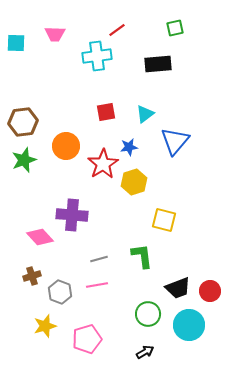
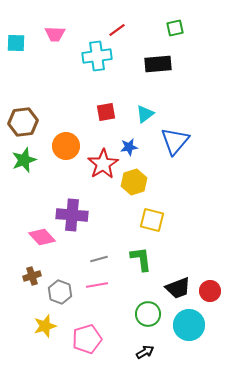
yellow square: moved 12 px left
pink diamond: moved 2 px right
green L-shape: moved 1 px left, 3 px down
